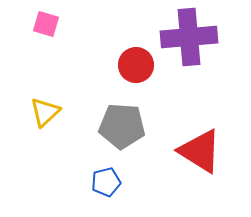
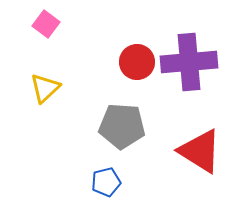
pink square: rotated 20 degrees clockwise
purple cross: moved 25 px down
red circle: moved 1 px right, 3 px up
yellow triangle: moved 24 px up
